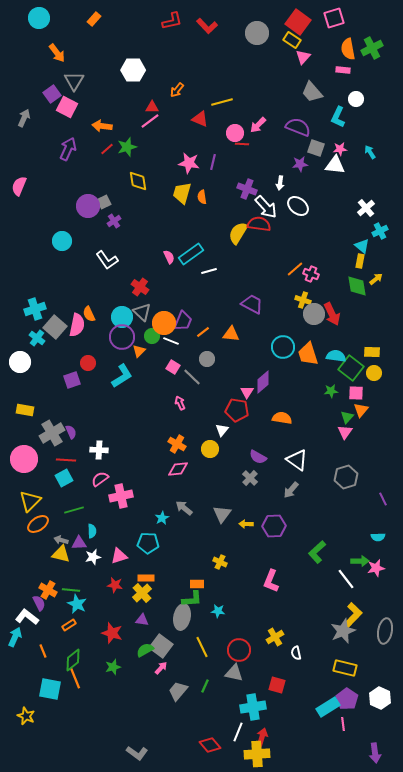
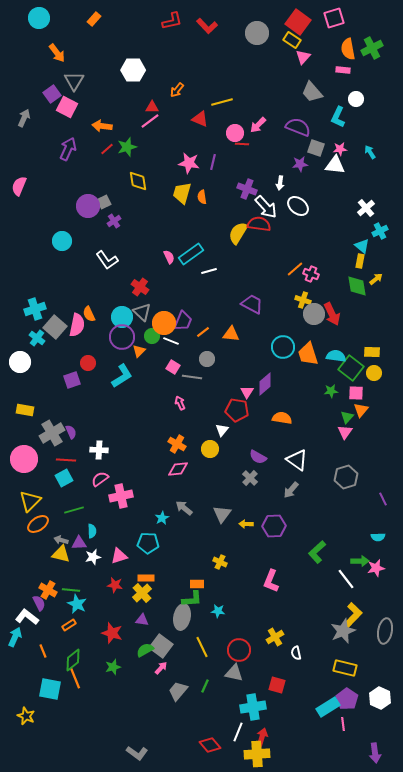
gray line at (192, 377): rotated 36 degrees counterclockwise
purple diamond at (263, 382): moved 2 px right, 2 px down
